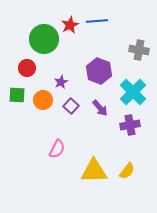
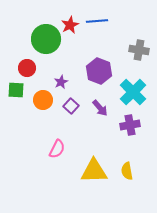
green circle: moved 2 px right
green square: moved 1 px left, 5 px up
yellow semicircle: rotated 132 degrees clockwise
